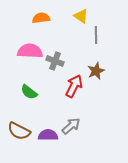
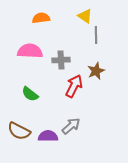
yellow triangle: moved 4 px right
gray cross: moved 6 px right, 1 px up; rotated 24 degrees counterclockwise
green semicircle: moved 1 px right, 2 px down
purple semicircle: moved 1 px down
